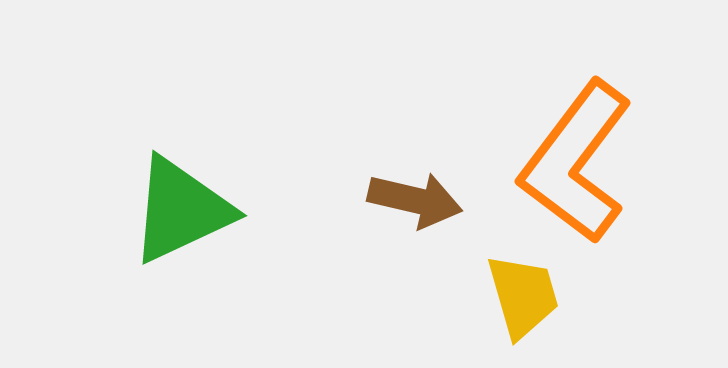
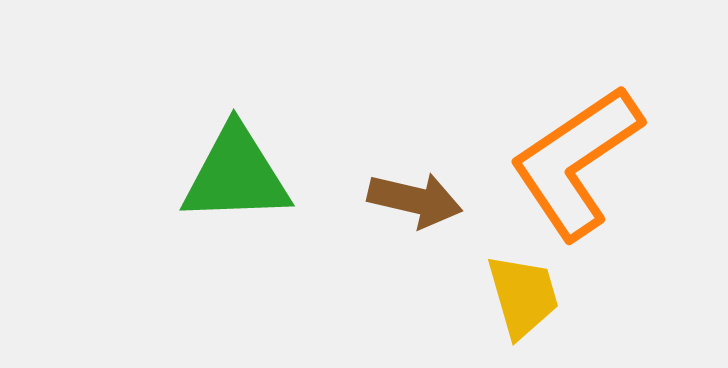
orange L-shape: rotated 19 degrees clockwise
green triangle: moved 55 px right, 35 px up; rotated 23 degrees clockwise
